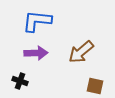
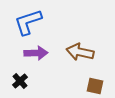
blue L-shape: moved 9 px left, 1 px down; rotated 24 degrees counterclockwise
brown arrow: moved 1 px left; rotated 52 degrees clockwise
black cross: rotated 28 degrees clockwise
